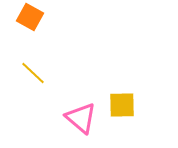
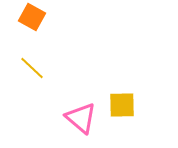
orange square: moved 2 px right
yellow line: moved 1 px left, 5 px up
